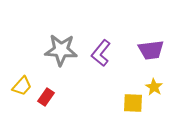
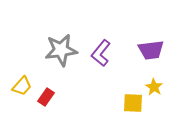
gray star: rotated 12 degrees counterclockwise
